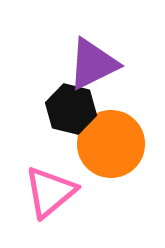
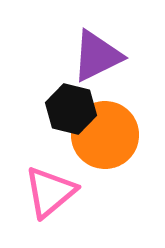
purple triangle: moved 4 px right, 8 px up
orange circle: moved 6 px left, 9 px up
